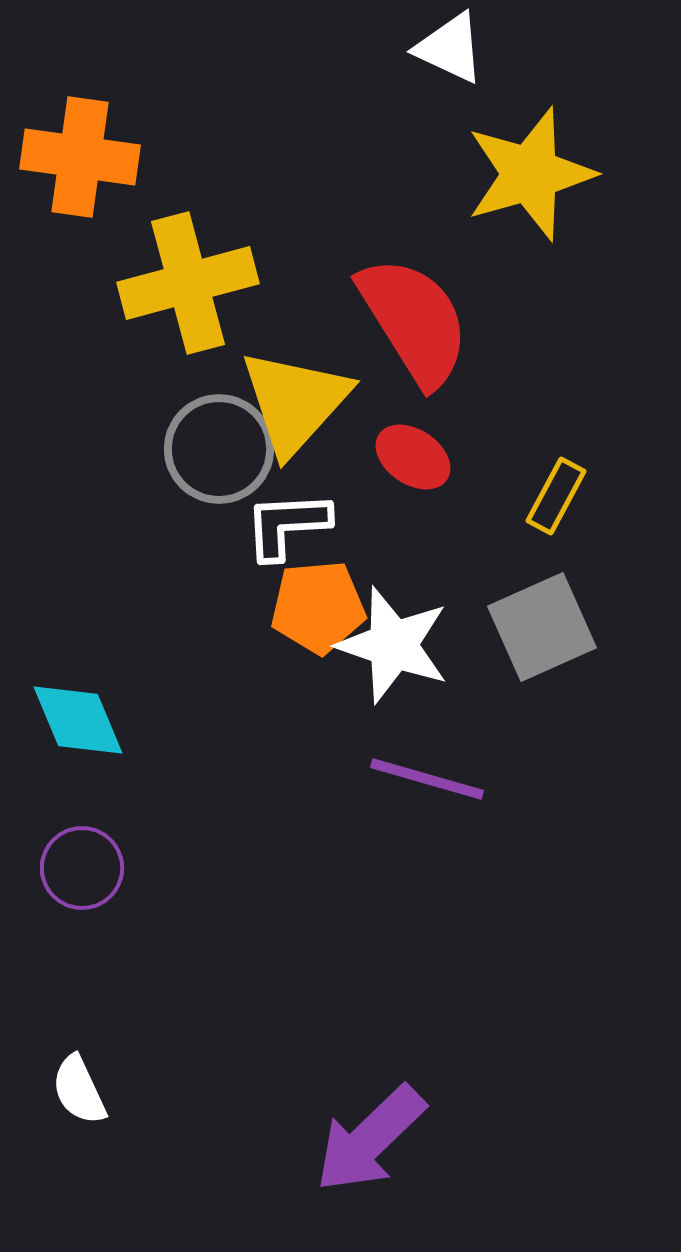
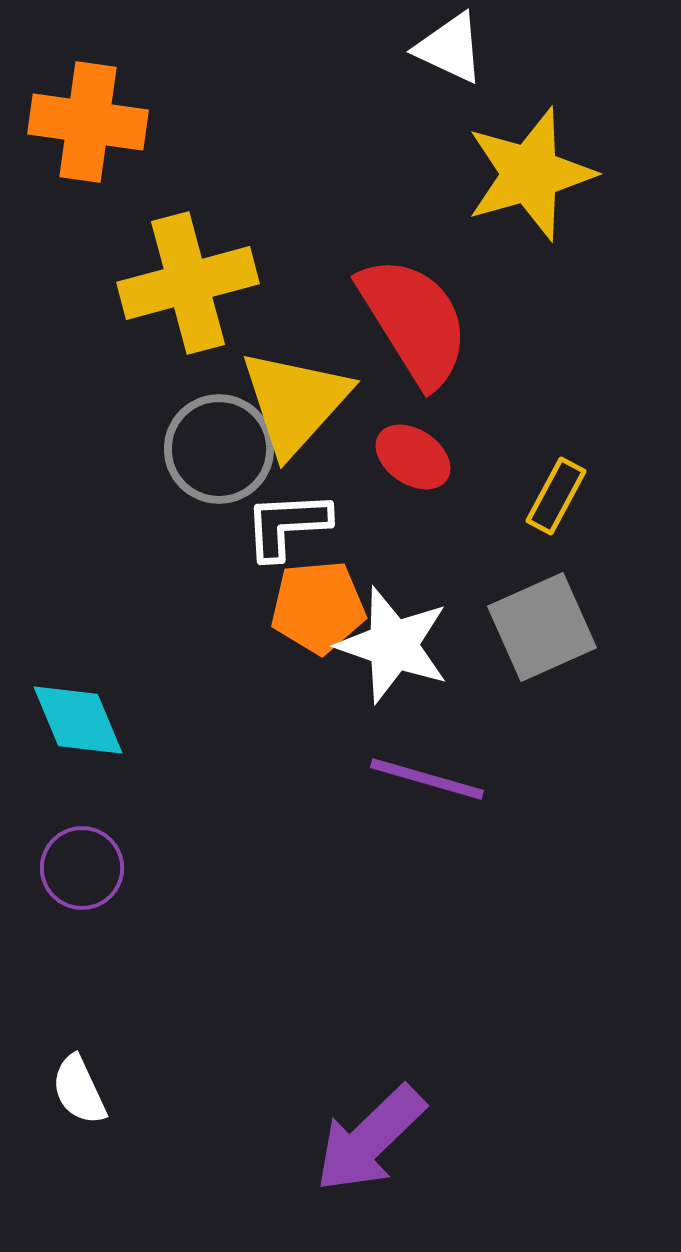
orange cross: moved 8 px right, 35 px up
